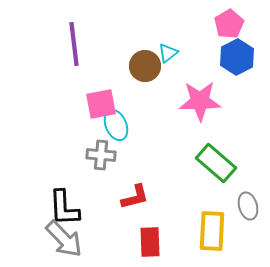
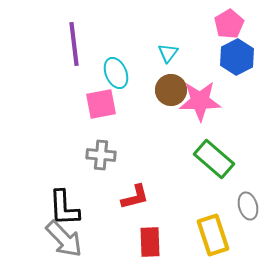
cyan triangle: rotated 15 degrees counterclockwise
brown circle: moved 26 px right, 24 px down
cyan ellipse: moved 52 px up
green rectangle: moved 2 px left, 4 px up
yellow rectangle: moved 1 px right, 4 px down; rotated 21 degrees counterclockwise
